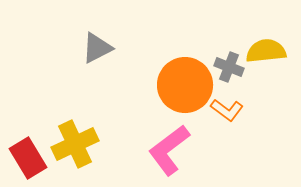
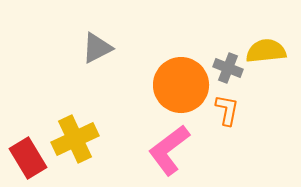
gray cross: moved 1 px left, 1 px down
orange circle: moved 4 px left
orange L-shape: rotated 116 degrees counterclockwise
yellow cross: moved 5 px up
